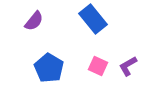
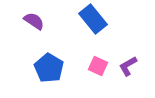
purple semicircle: rotated 95 degrees counterclockwise
